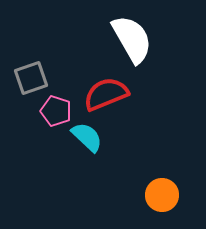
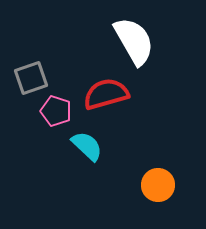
white semicircle: moved 2 px right, 2 px down
red semicircle: rotated 6 degrees clockwise
cyan semicircle: moved 9 px down
orange circle: moved 4 px left, 10 px up
